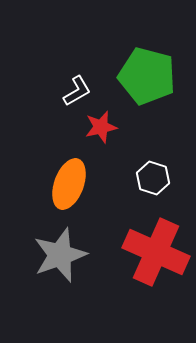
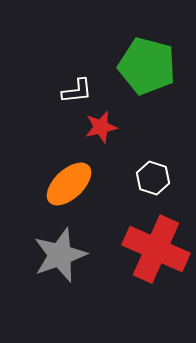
green pentagon: moved 10 px up
white L-shape: rotated 24 degrees clockwise
orange ellipse: rotated 27 degrees clockwise
red cross: moved 3 px up
